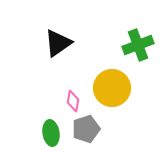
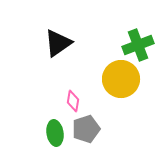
yellow circle: moved 9 px right, 9 px up
green ellipse: moved 4 px right
